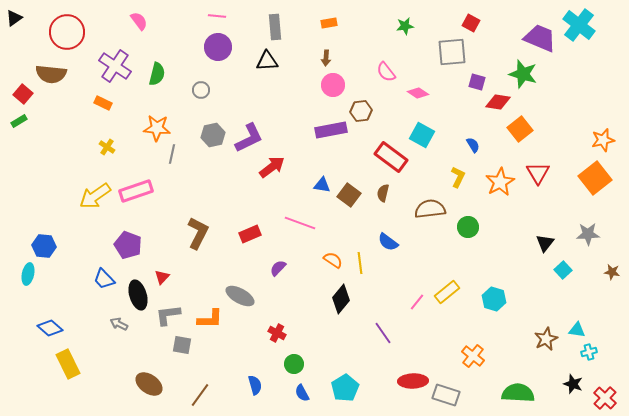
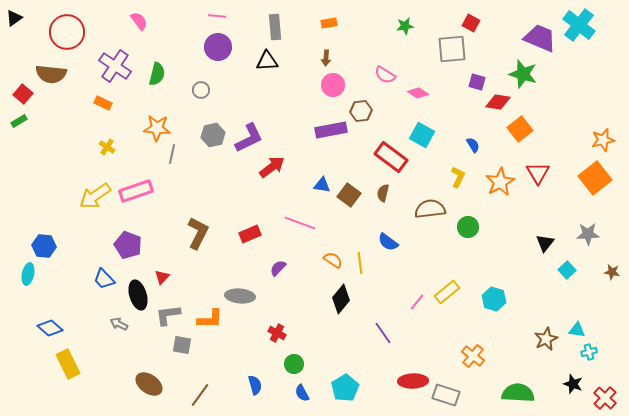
gray square at (452, 52): moved 3 px up
pink semicircle at (386, 72): moved 1 px left, 3 px down; rotated 20 degrees counterclockwise
cyan square at (563, 270): moved 4 px right
gray ellipse at (240, 296): rotated 24 degrees counterclockwise
